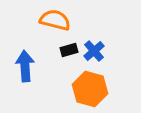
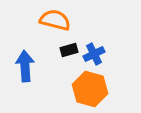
blue cross: moved 3 px down; rotated 15 degrees clockwise
